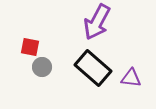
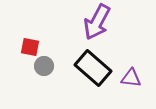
gray circle: moved 2 px right, 1 px up
